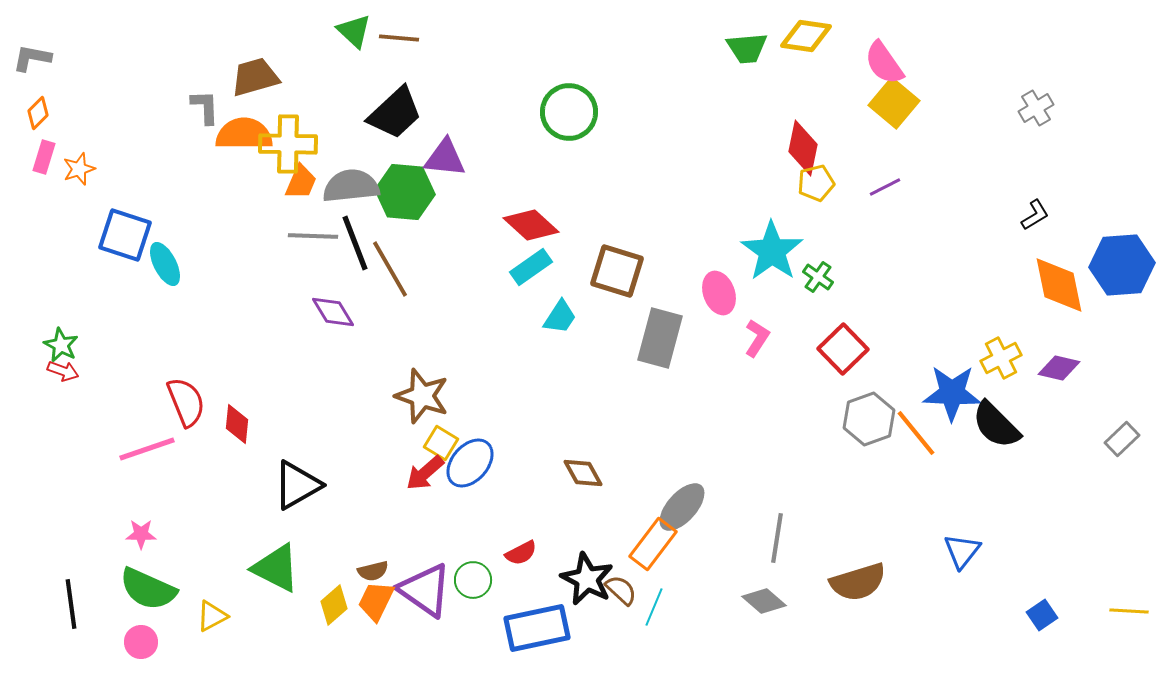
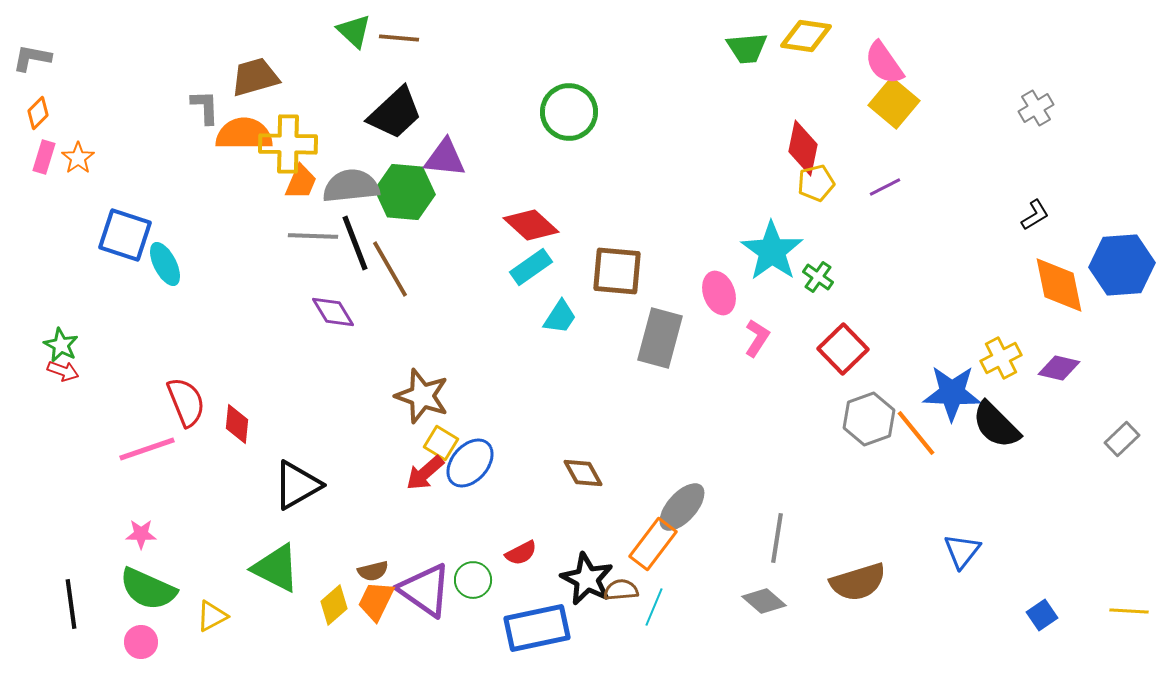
orange star at (79, 169): moved 1 px left, 11 px up; rotated 16 degrees counterclockwise
brown square at (617, 271): rotated 12 degrees counterclockwise
brown semicircle at (621, 590): rotated 48 degrees counterclockwise
